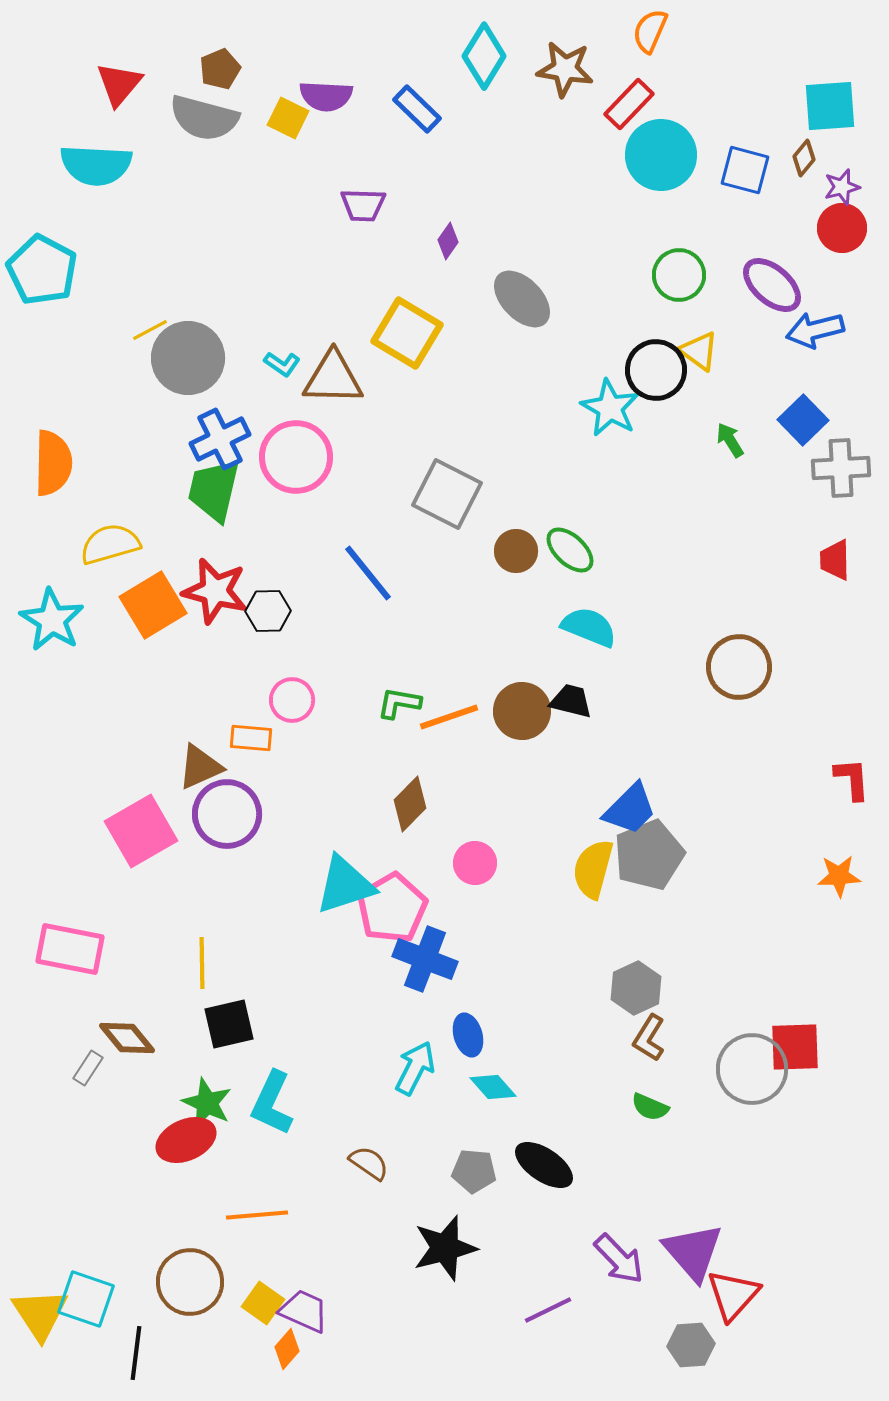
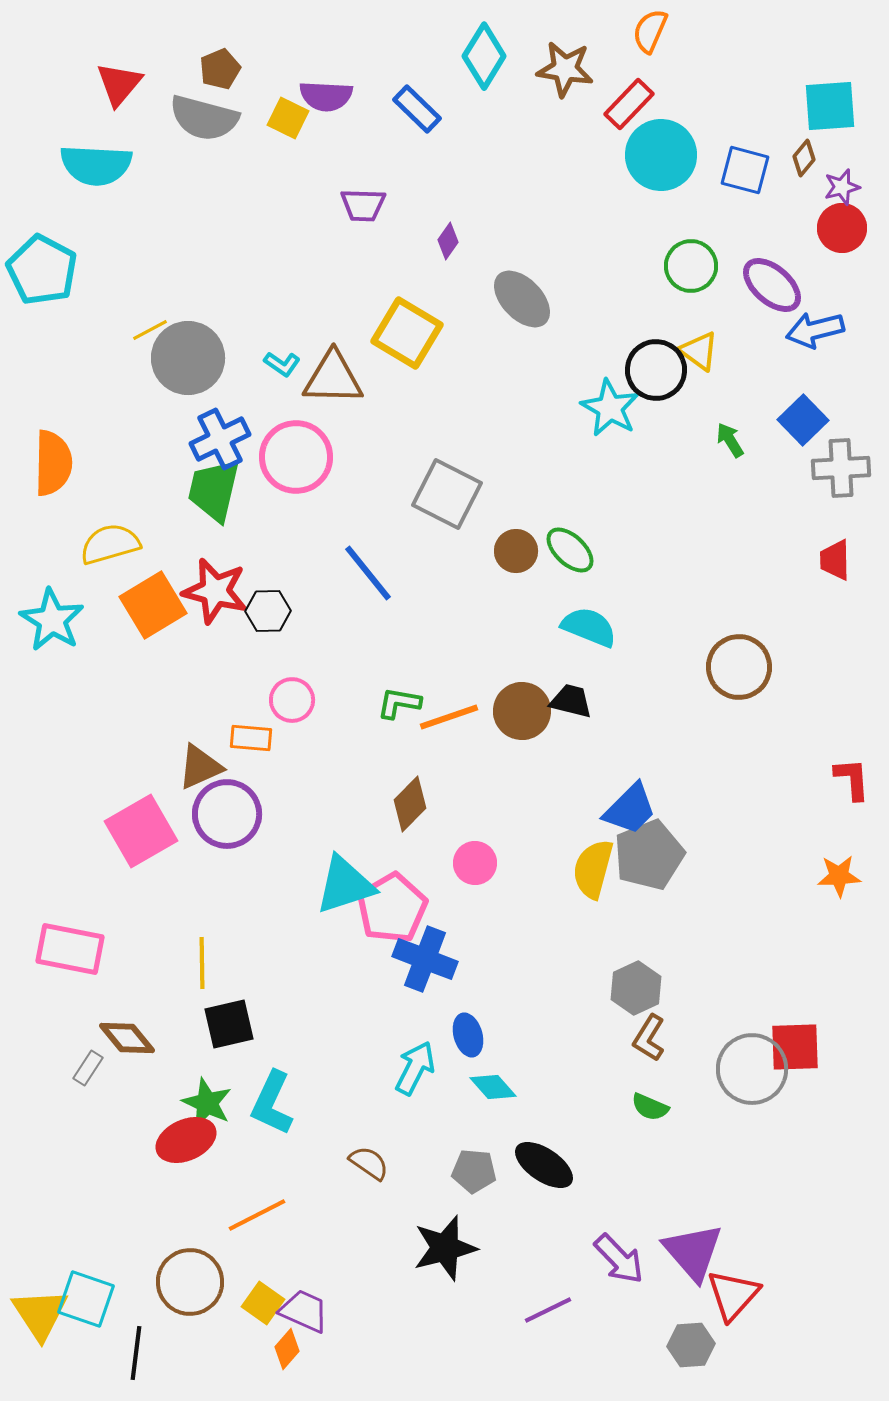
green circle at (679, 275): moved 12 px right, 9 px up
orange line at (257, 1215): rotated 22 degrees counterclockwise
